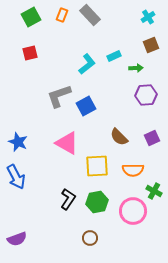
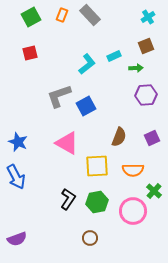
brown square: moved 5 px left, 1 px down
brown semicircle: rotated 114 degrees counterclockwise
green cross: rotated 14 degrees clockwise
